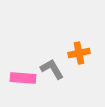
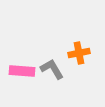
pink rectangle: moved 1 px left, 7 px up
